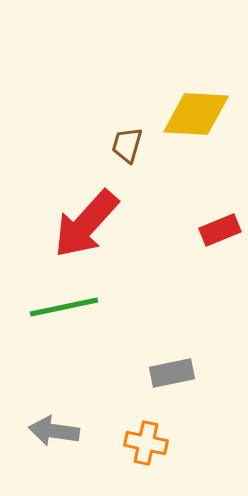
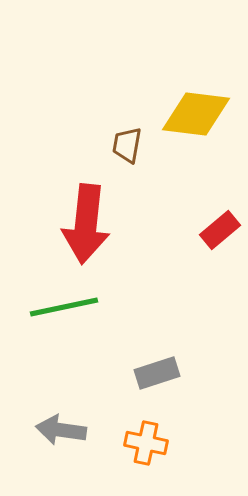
yellow diamond: rotated 4 degrees clockwise
brown trapezoid: rotated 6 degrees counterclockwise
red arrow: rotated 36 degrees counterclockwise
red rectangle: rotated 18 degrees counterclockwise
gray rectangle: moved 15 px left; rotated 6 degrees counterclockwise
gray arrow: moved 7 px right, 1 px up
